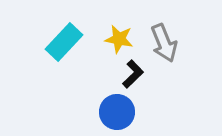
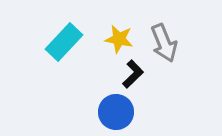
blue circle: moved 1 px left
